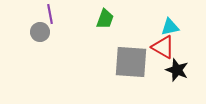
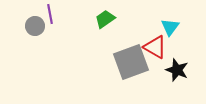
green trapezoid: rotated 145 degrees counterclockwise
cyan triangle: rotated 42 degrees counterclockwise
gray circle: moved 5 px left, 6 px up
red triangle: moved 8 px left
gray square: rotated 24 degrees counterclockwise
